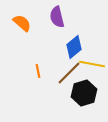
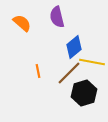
yellow line: moved 2 px up
